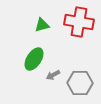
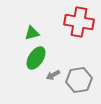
green triangle: moved 10 px left, 8 px down
green ellipse: moved 2 px right, 1 px up
gray hexagon: moved 1 px left, 3 px up; rotated 10 degrees counterclockwise
